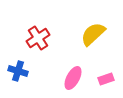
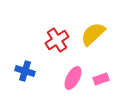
red cross: moved 19 px right, 2 px down
blue cross: moved 7 px right
pink rectangle: moved 5 px left
